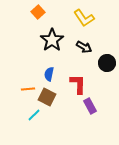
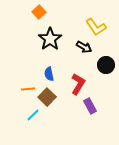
orange square: moved 1 px right
yellow L-shape: moved 12 px right, 9 px down
black star: moved 2 px left, 1 px up
black circle: moved 1 px left, 2 px down
blue semicircle: rotated 24 degrees counterclockwise
red L-shape: rotated 30 degrees clockwise
brown square: rotated 18 degrees clockwise
cyan line: moved 1 px left
